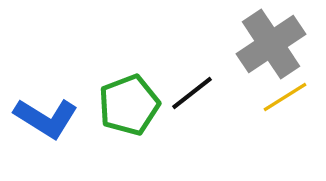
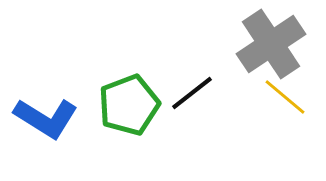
yellow line: rotated 72 degrees clockwise
